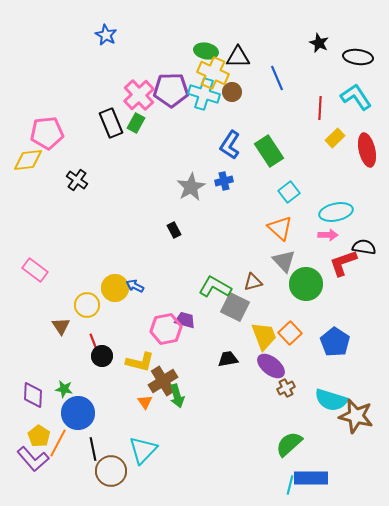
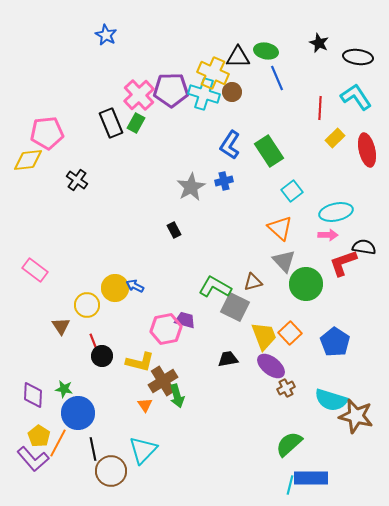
green ellipse at (206, 51): moved 60 px right
cyan square at (289, 192): moved 3 px right, 1 px up
orange triangle at (145, 402): moved 3 px down
